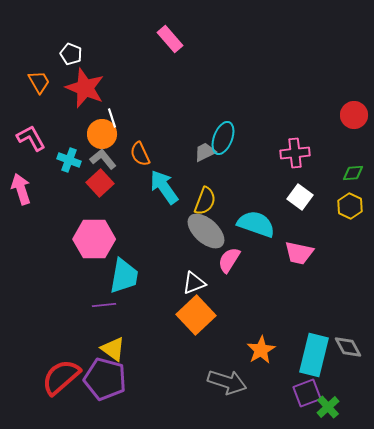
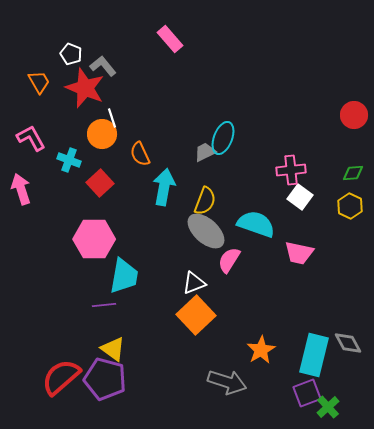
pink cross: moved 4 px left, 17 px down
gray L-shape: moved 93 px up
cyan arrow: rotated 45 degrees clockwise
gray diamond: moved 4 px up
